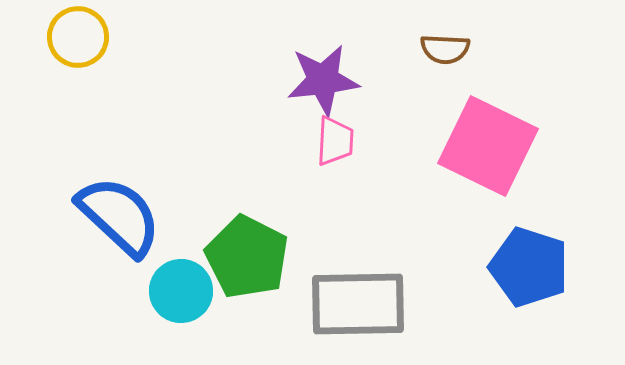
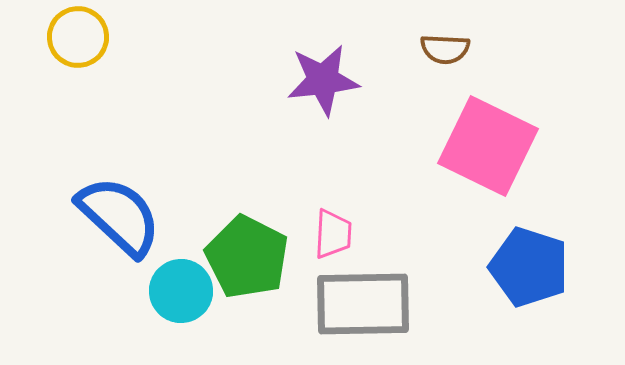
pink trapezoid: moved 2 px left, 93 px down
gray rectangle: moved 5 px right
